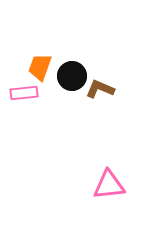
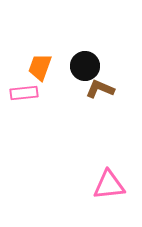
black circle: moved 13 px right, 10 px up
